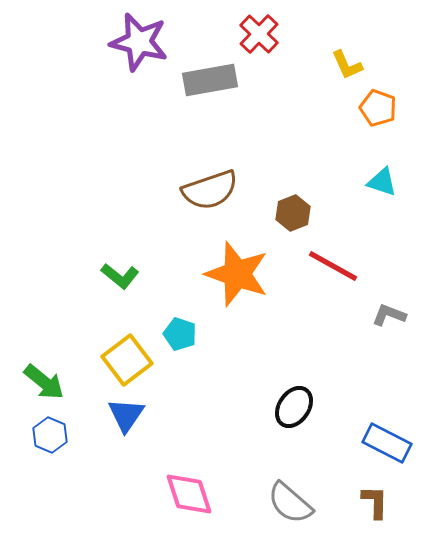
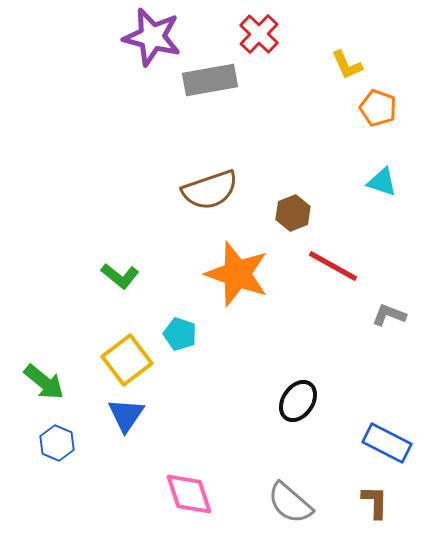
purple star: moved 13 px right, 5 px up
black ellipse: moved 4 px right, 6 px up
blue hexagon: moved 7 px right, 8 px down
